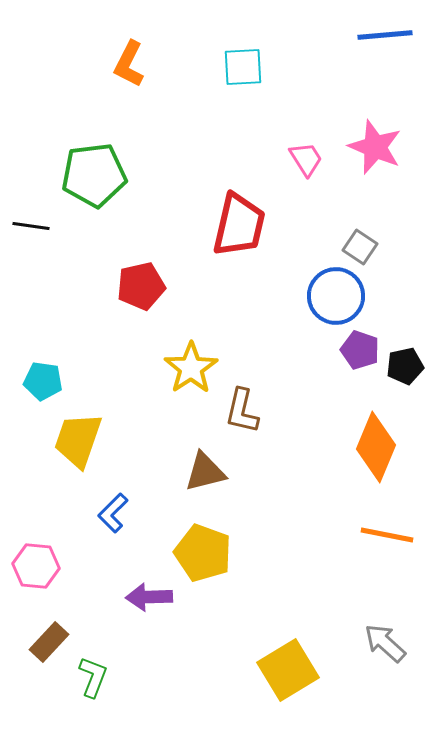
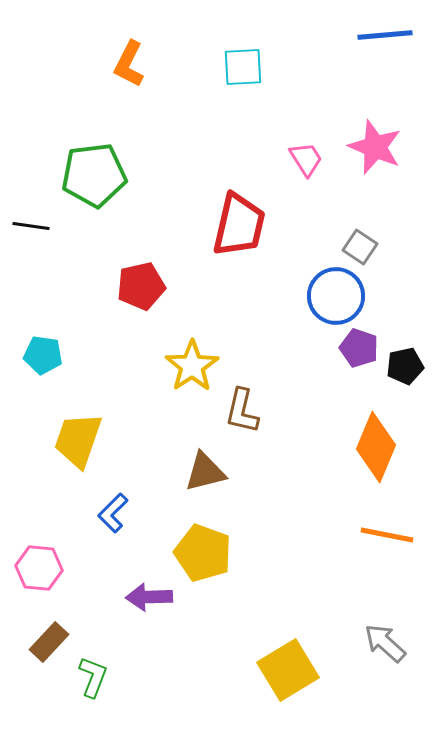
purple pentagon: moved 1 px left, 2 px up
yellow star: moved 1 px right, 2 px up
cyan pentagon: moved 26 px up
pink hexagon: moved 3 px right, 2 px down
